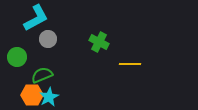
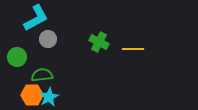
yellow line: moved 3 px right, 15 px up
green semicircle: rotated 15 degrees clockwise
